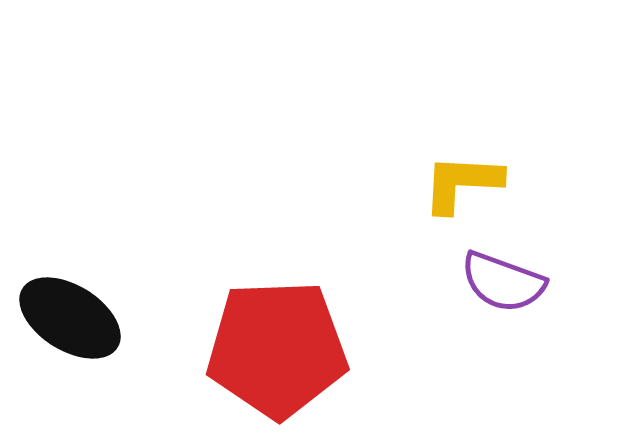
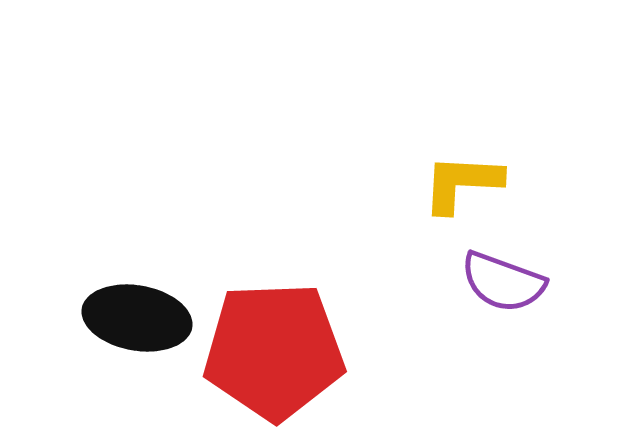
black ellipse: moved 67 px right; rotated 22 degrees counterclockwise
red pentagon: moved 3 px left, 2 px down
